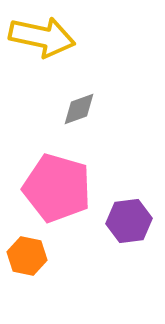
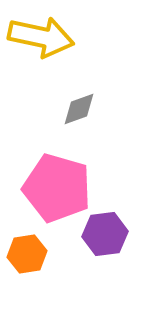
yellow arrow: moved 1 px left
purple hexagon: moved 24 px left, 13 px down
orange hexagon: moved 2 px up; rotated 21 degrees counterclockwise
